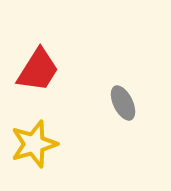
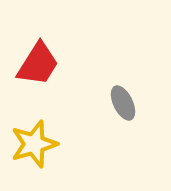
red trapezoid: moved 6 px up
